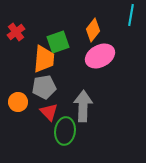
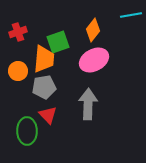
cyan line: rotated 70 degrees clockwise
red cross: moved 2 px right; rotated 18 degrees clockwise
pink ellipse: moved 6 px left, 4 px down
orange circle: moved 31 px up
gray arrow: moved 5 px right, 2 px up
red triangle: moved 1 px left, 3 px down
green ellipse: moved 38 px left; rotated 8 degrees counterclockwise
